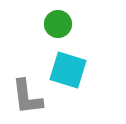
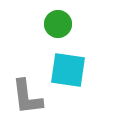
cyan square: rotated 9 degrees counterclockwise
